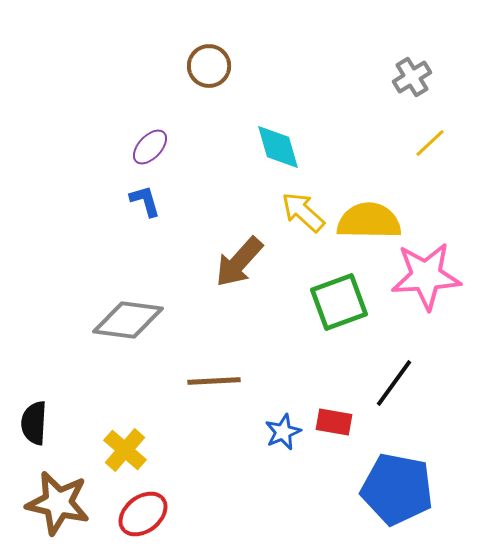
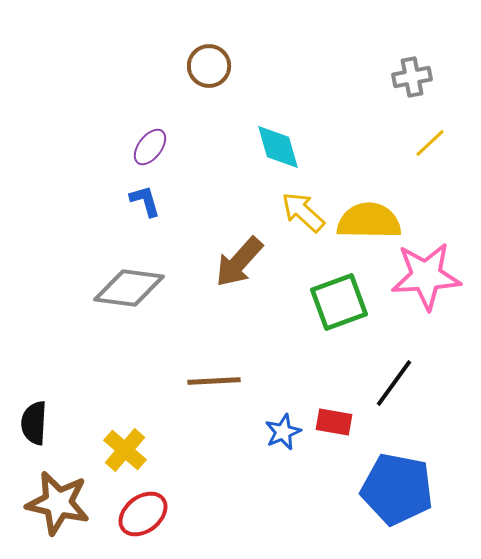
gray cross: rotated 21 degrees clockwise
purple ellipse: rotated 6 degrees counterclockwise
gray diamond: moved 1 px right, 32 px up
